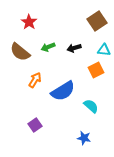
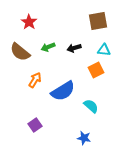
brown square: moved 1 px right; rotated 24 degrees clockwise
